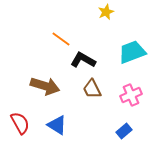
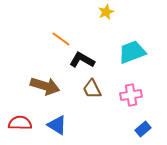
black L-shape: moved 1 px left
pink cross: rotated 15 degrees clockwise
red semicircle: rotated 60 degrees counterclockwise
blue rectangle: moved 19 px right, 2 px up
